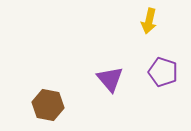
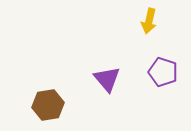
purple triangle: moved 3 px left
brown hexagon: rotated 20 degrees counterclockwise
